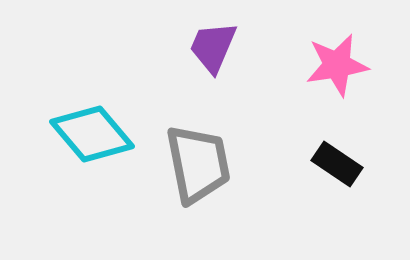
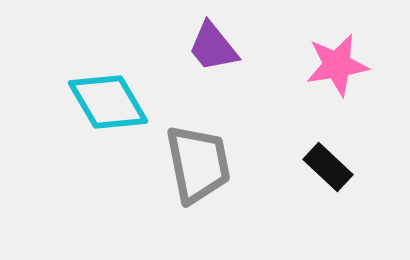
purple trapezoid: rotated 62 degrees counterclockwise
cyan diamond: moved 16 px right, 32 px up; rotated 10 degrees clockwise
black rectangle: moved 9 px left, 3 px down; rotated 9 degrees clockwise
